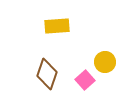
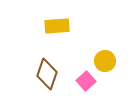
yellow circle: moved 1 px up
pink square: moved 1 px right, 1 px down
